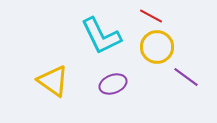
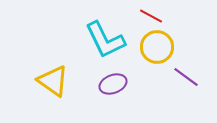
cyan L-shape: moved 4 px right, 4 px down
